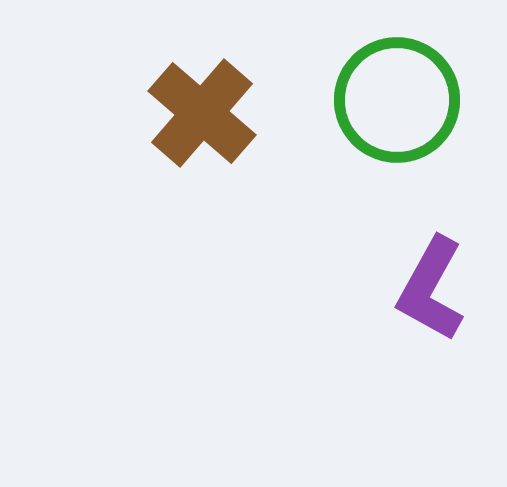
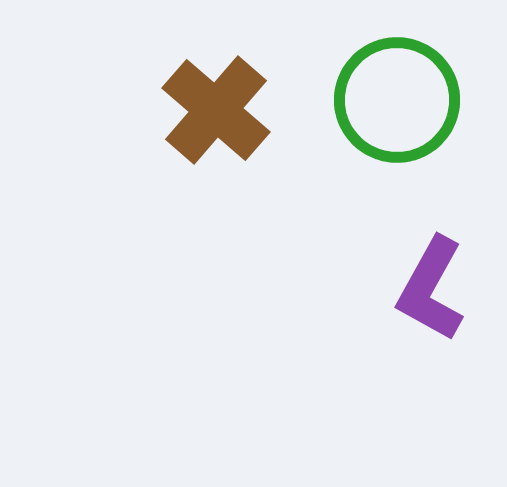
brown cross: moved 14 px right, 3 px up
